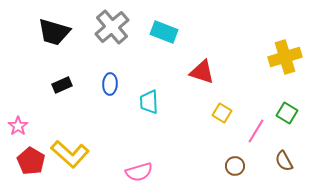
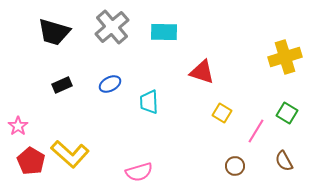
cyan rectangle: rotated 20 degrees counterclockwise
blue ellipse: rotated 60 degrees clockwise
